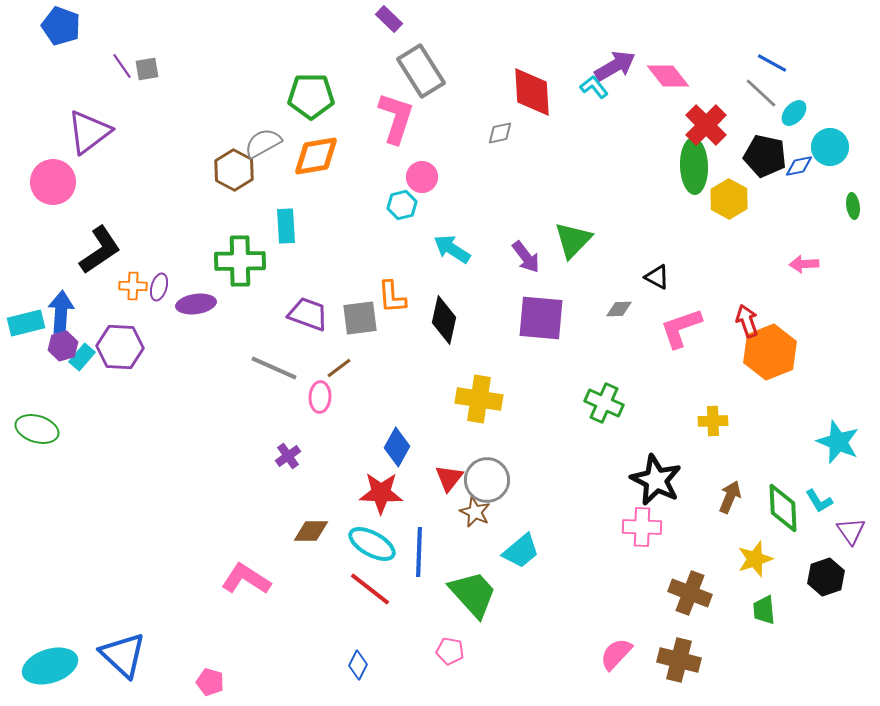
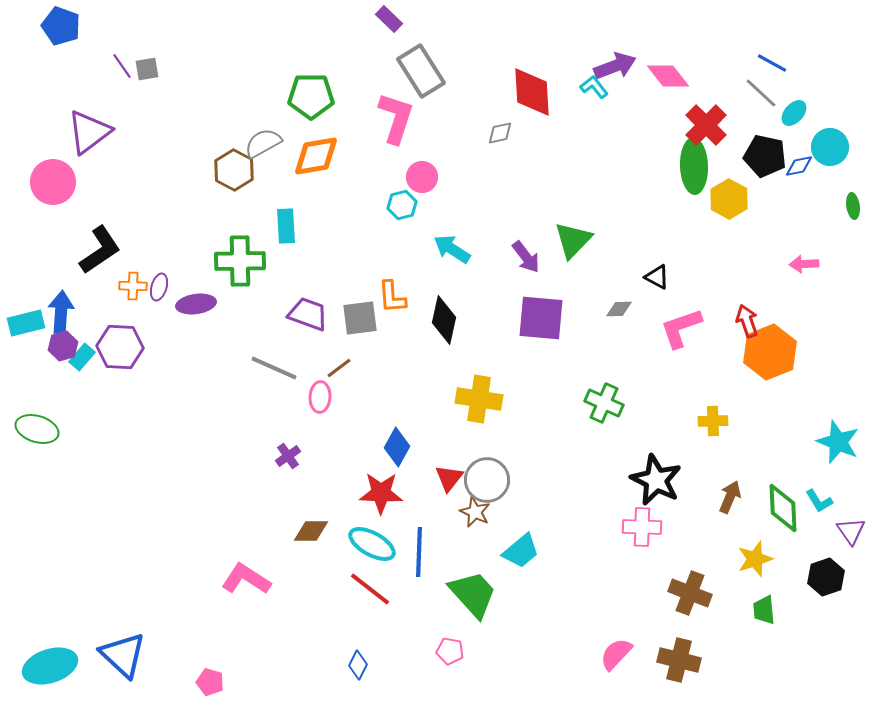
purple arrow at (615, 66): rotated 9 degrees clockwise
